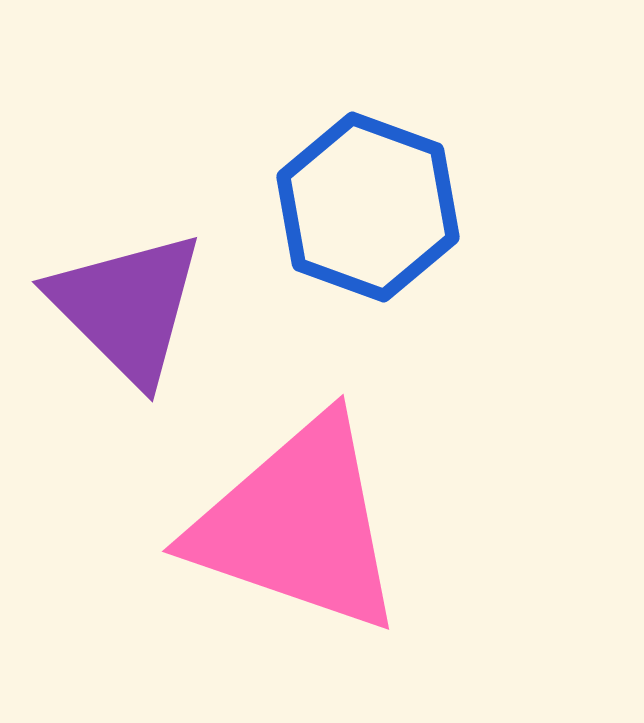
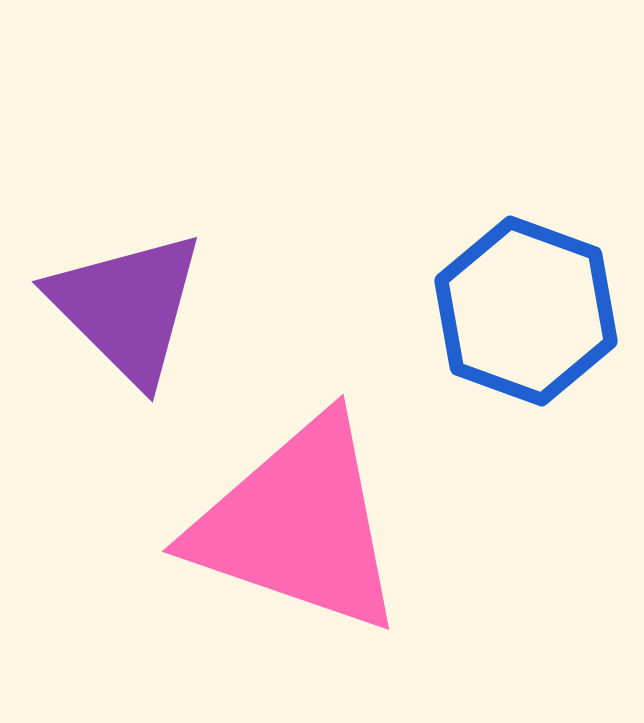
blue hexagon: moved 158 px right, 104 px down
